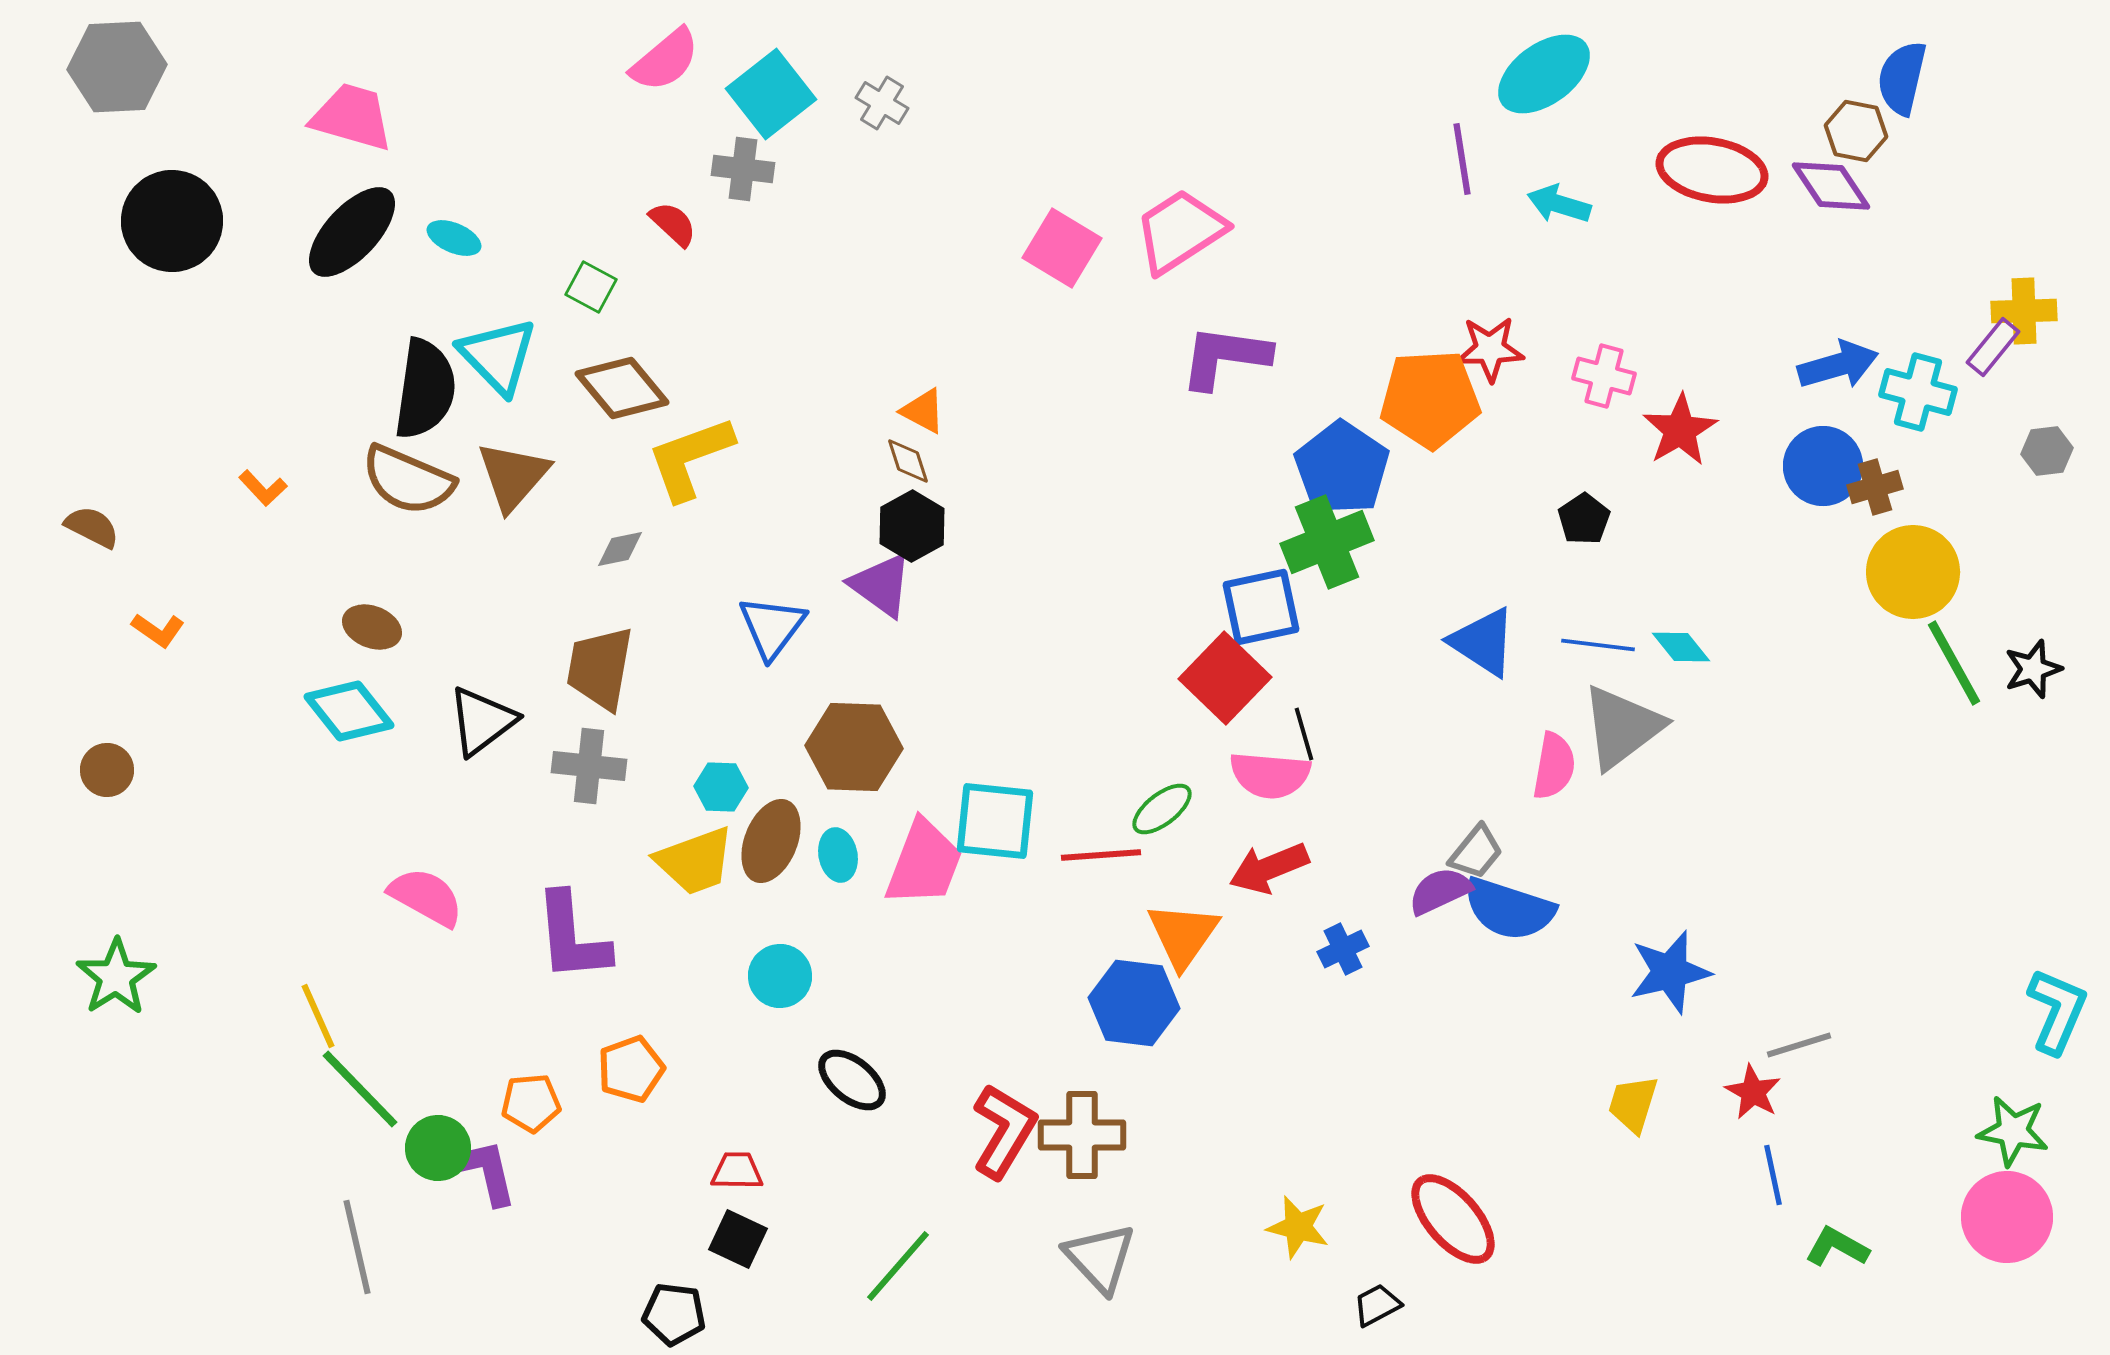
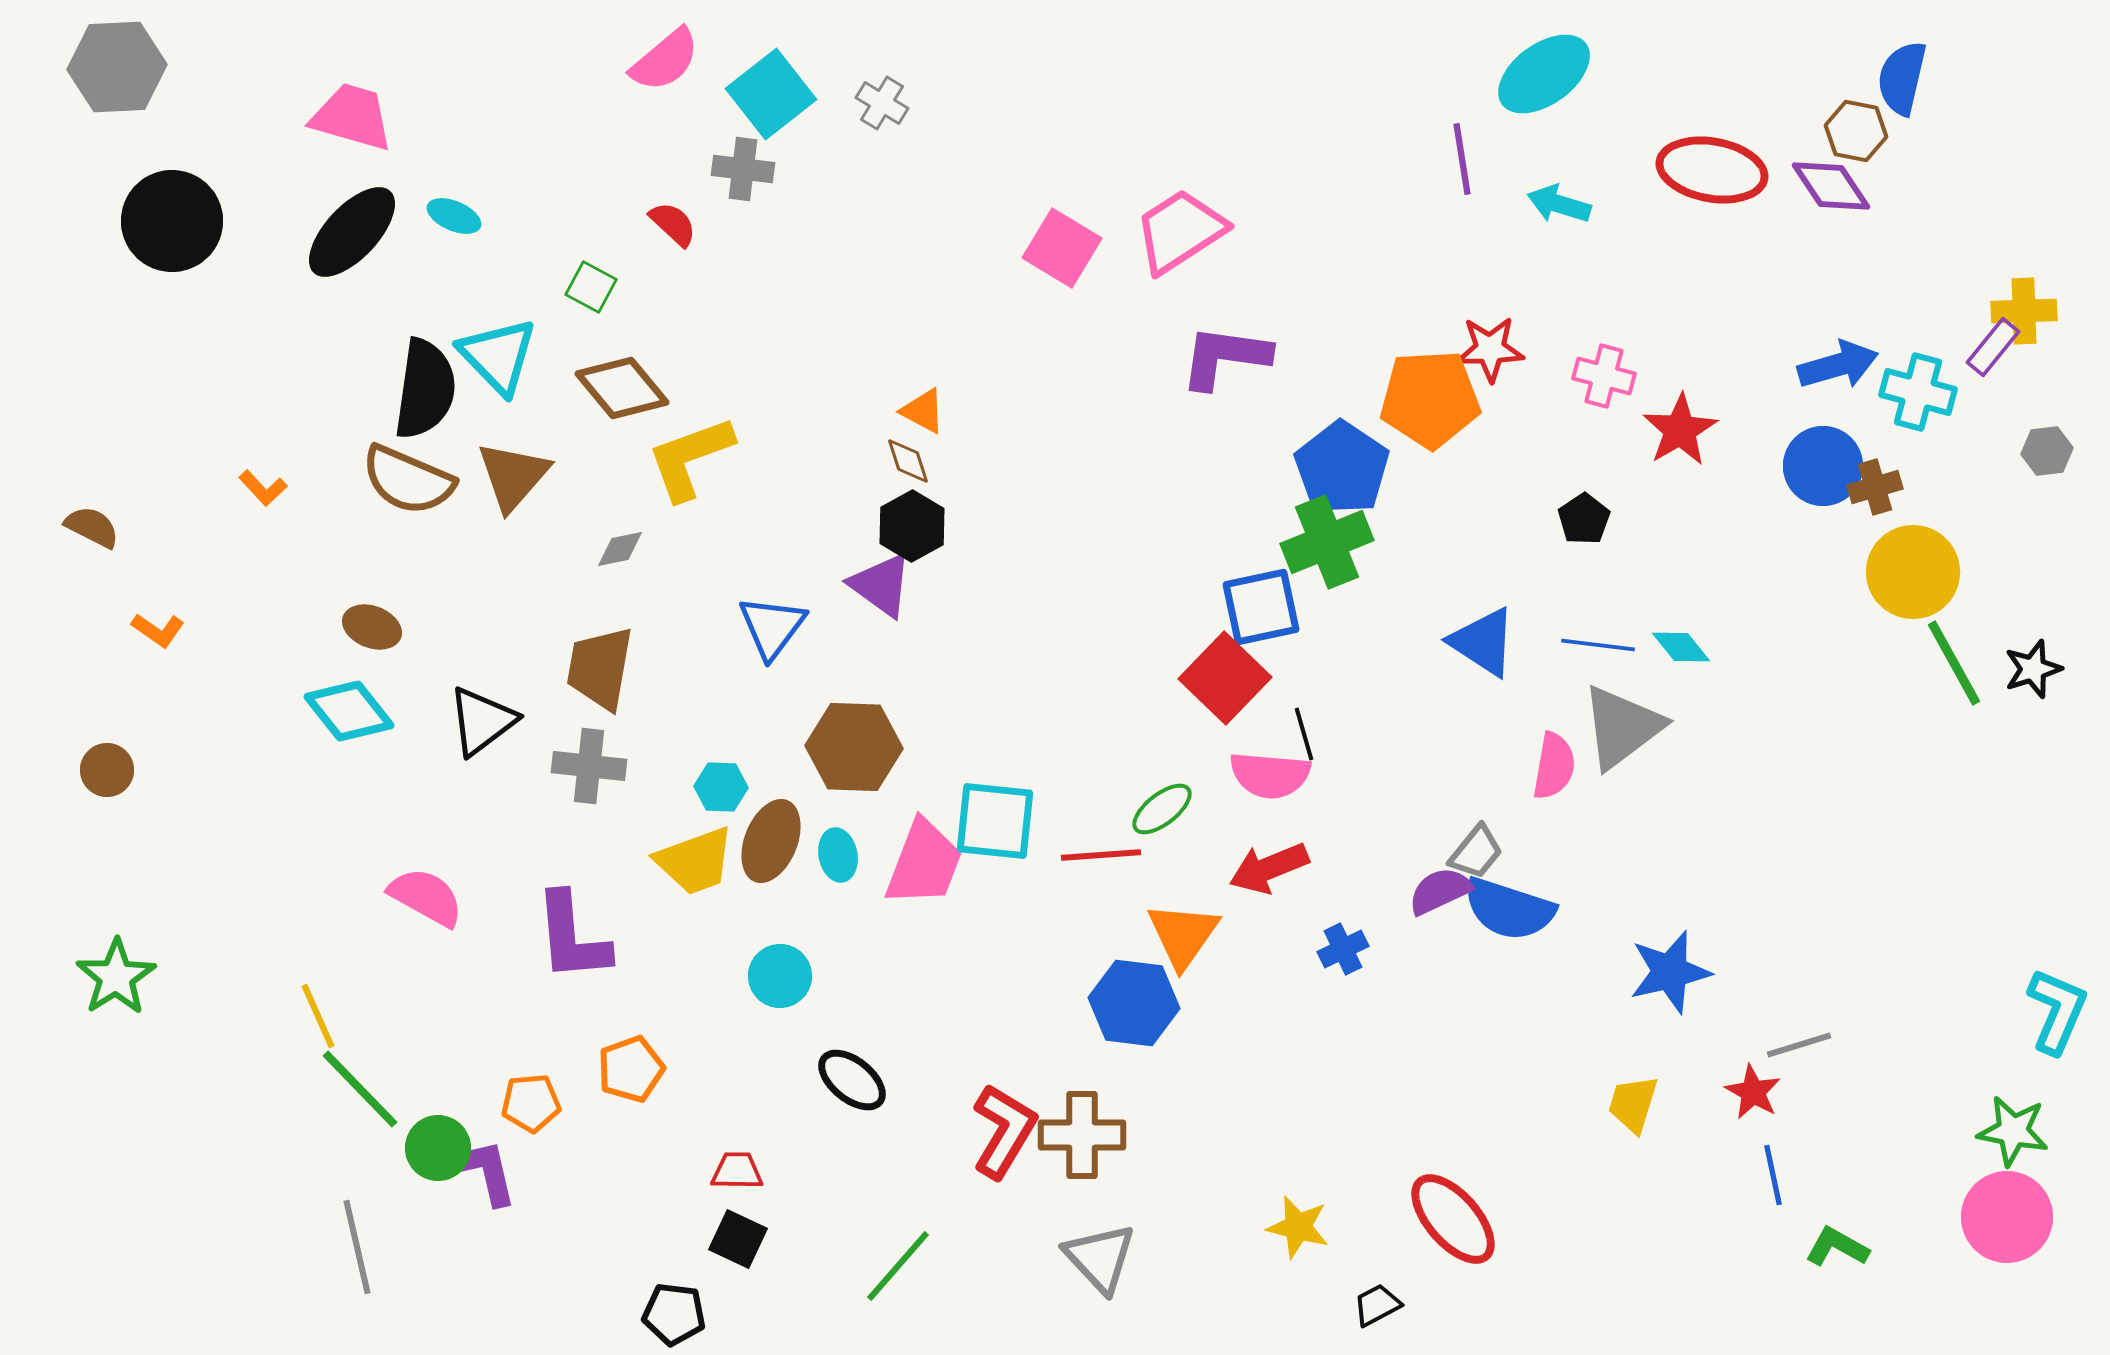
cyan ellipse at (454, 238): moved 22 px up
